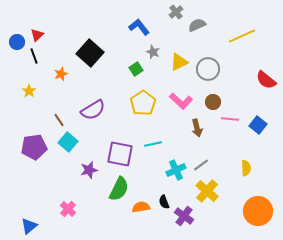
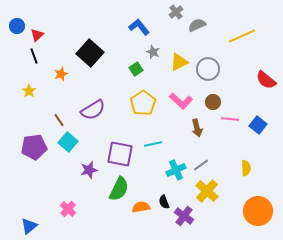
blue circle: moved 16 px up
